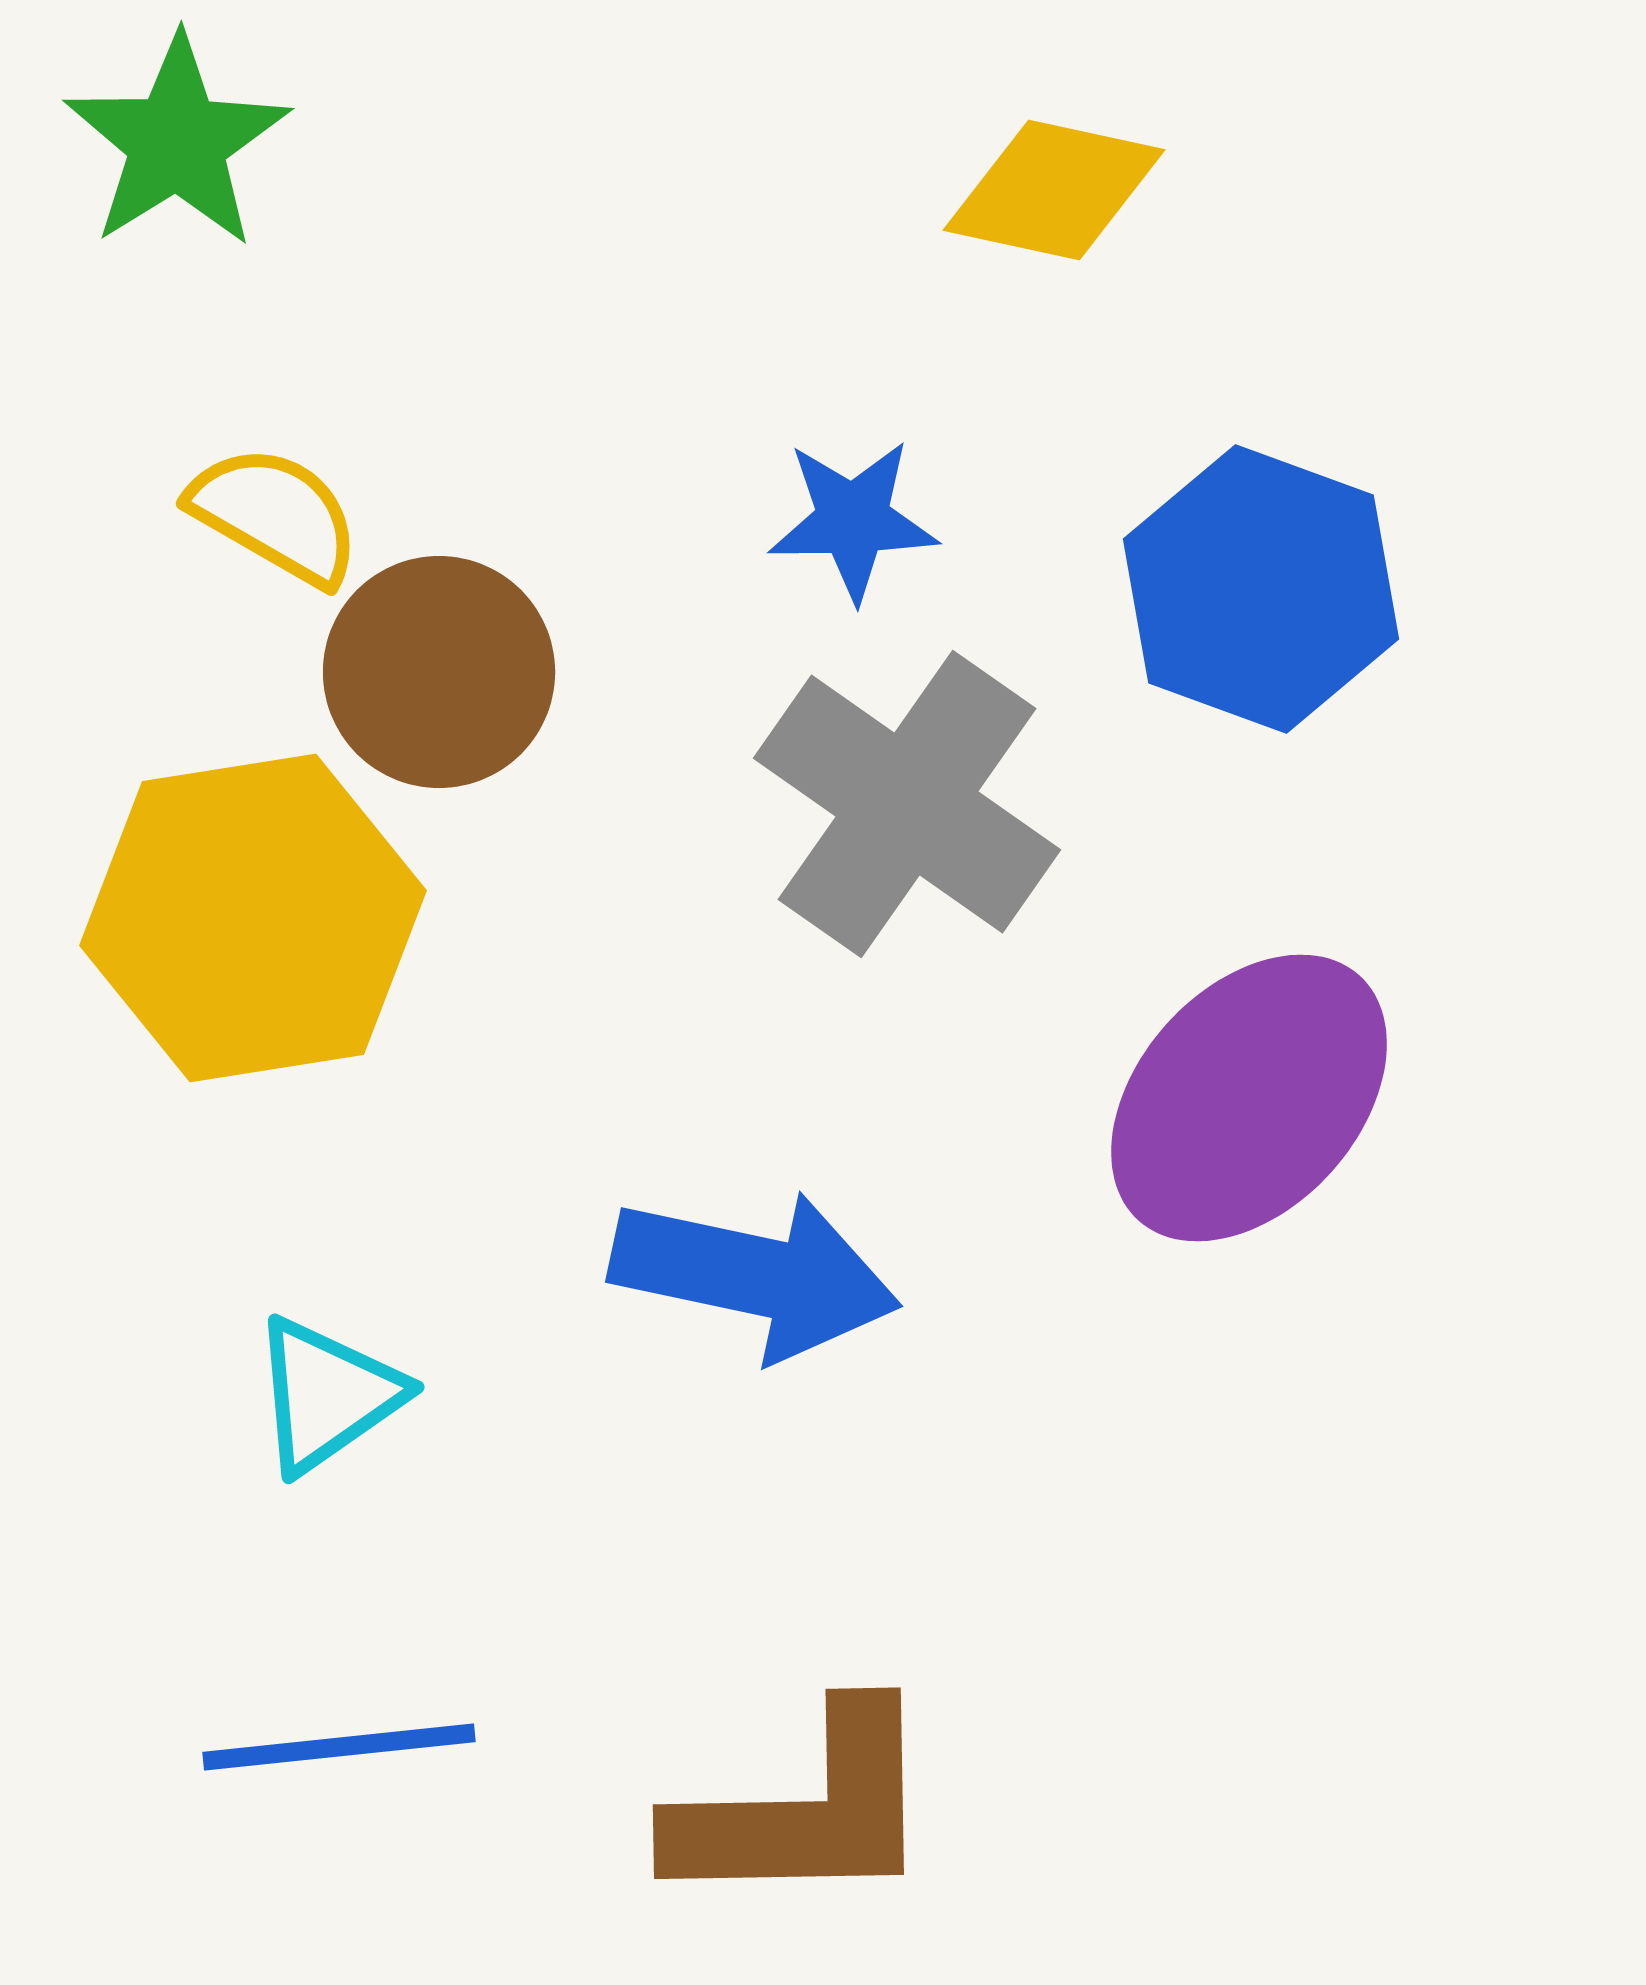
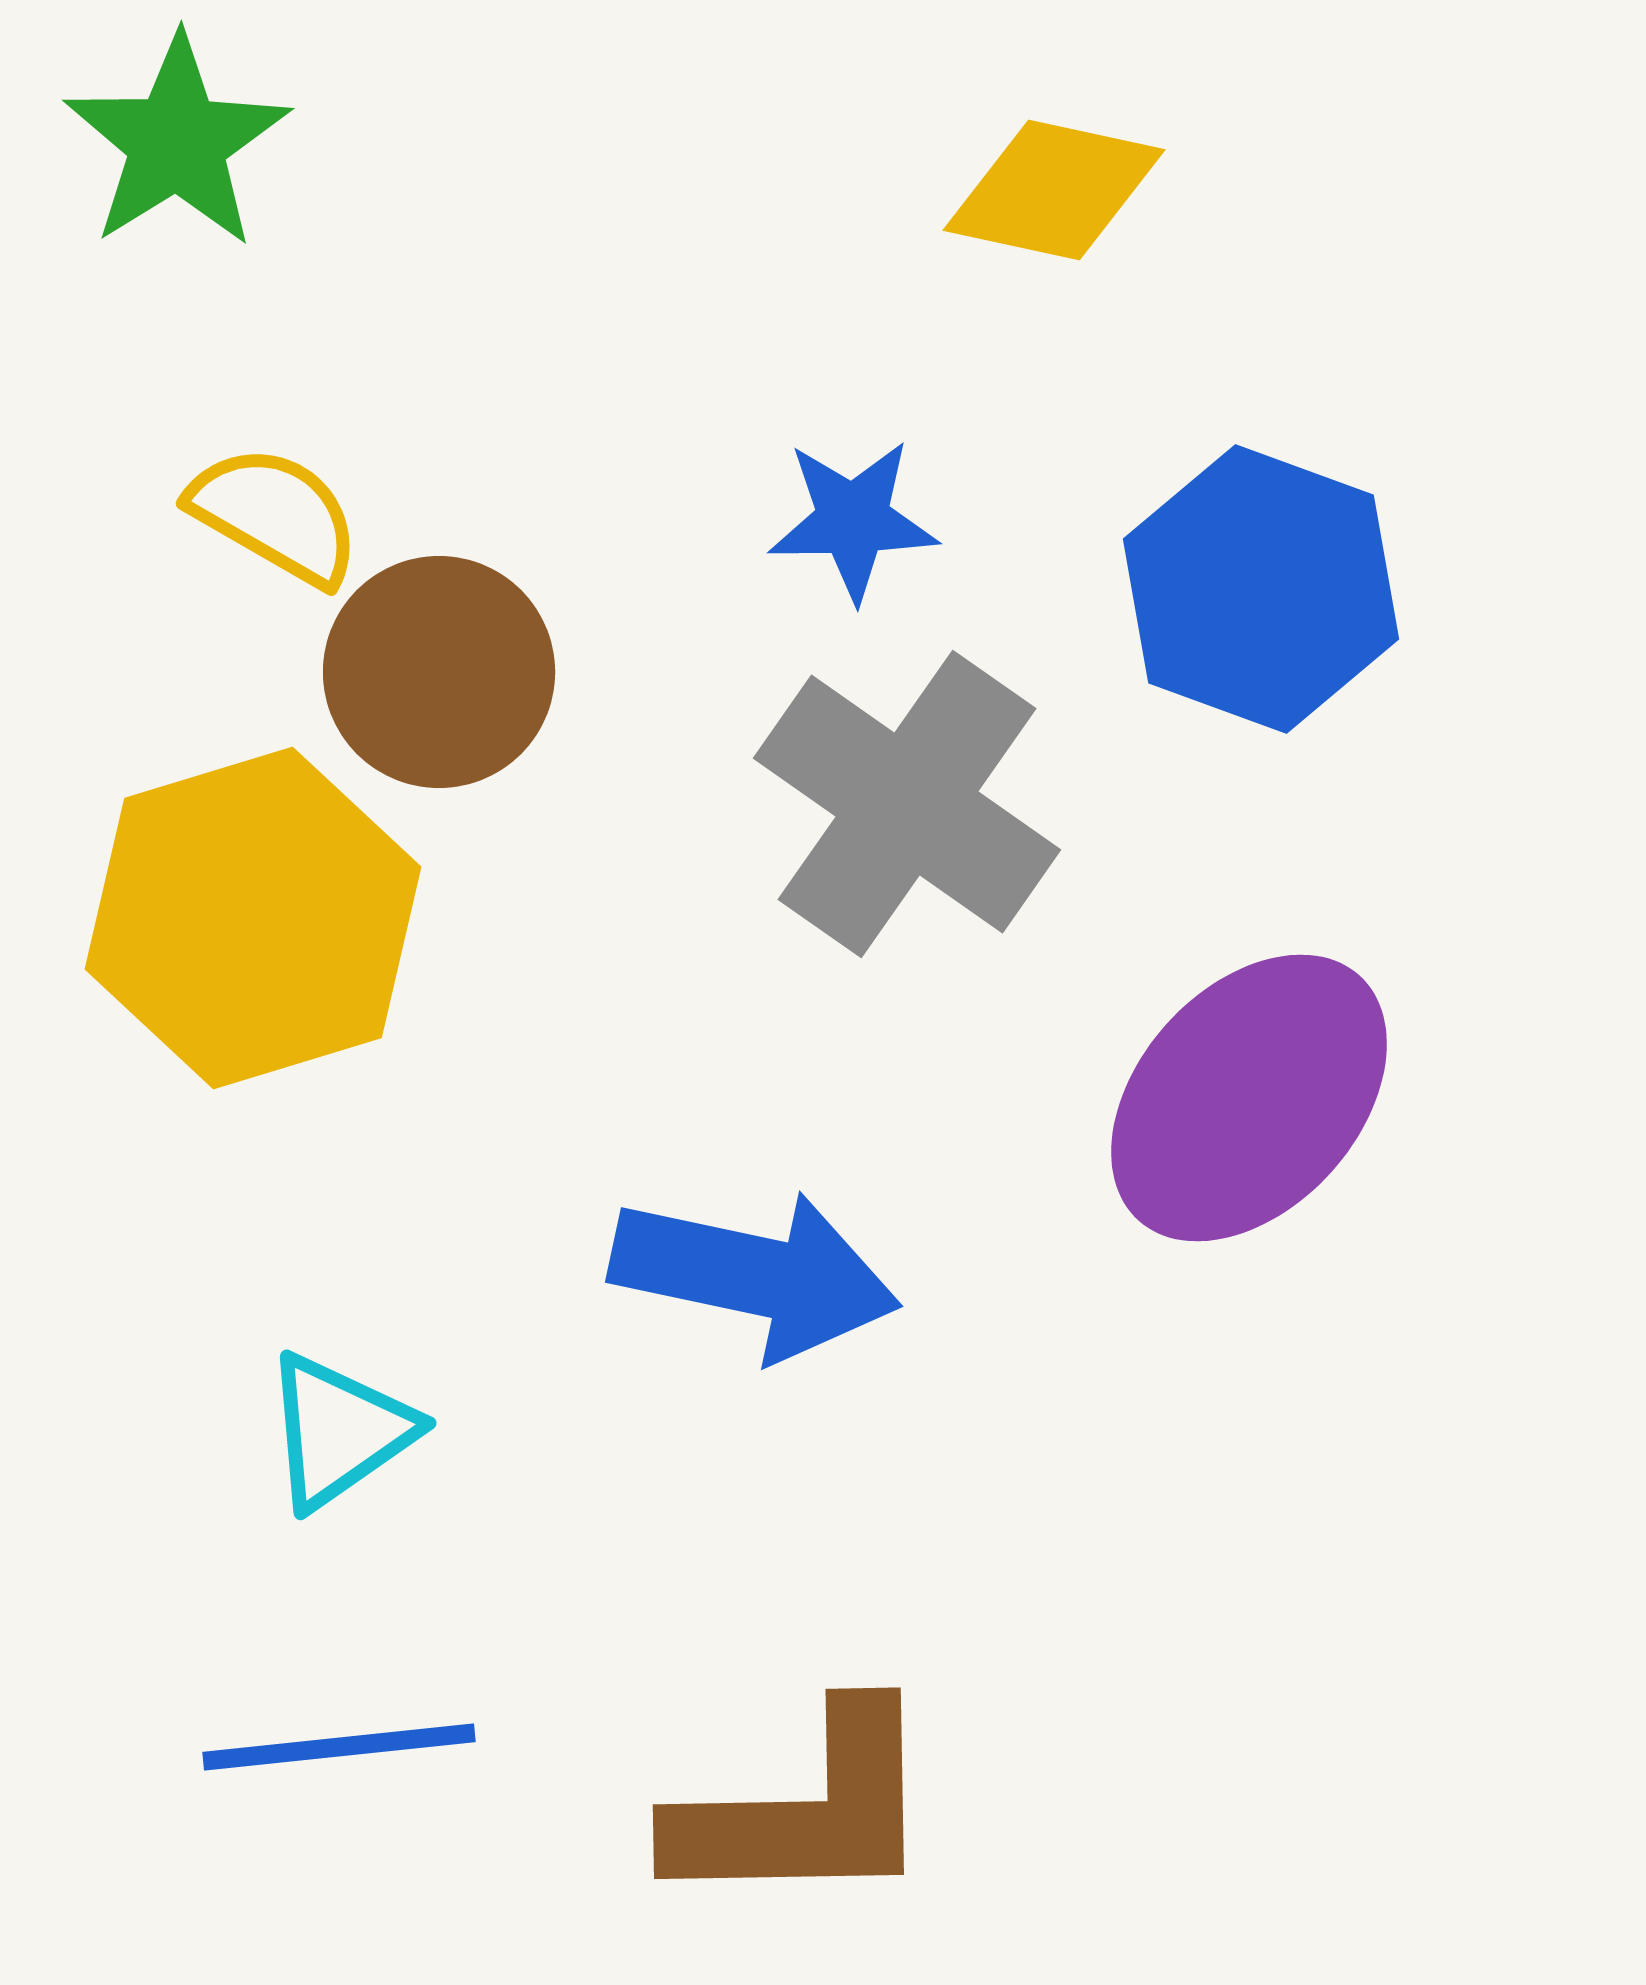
yellow hexagon: rotated 8 degrees counterclockwise
cyan triangle: moved 12 px right, 36 px down
